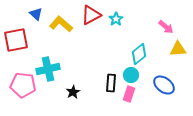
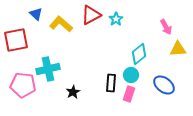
pink arrow: rotated 21 degrees clockwise
